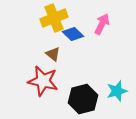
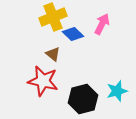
yellow cross: moved 1 px left, 1 px up
